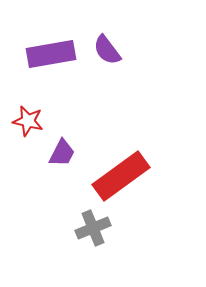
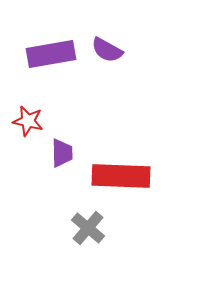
purple semicircle: rotated 24 degrees counterclockwise
purple trapezoid: rotated 28 degrees counterclockwise
red rectangle: rotated 38 degrees clockwise
gray cross: moved 5 px left; rotated 28 degrees counterclockwise
